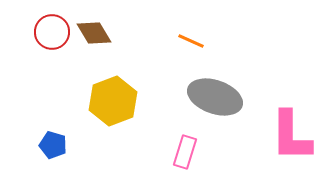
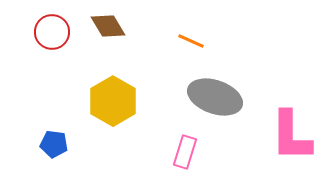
brown diamond: moved 14 px right, 7 px up
yellow hexagon: rotated 9 degrees counterclockwise
blue pentagon: moved 1 px right, 1 px up; rotated 8 degrees counterclockwise
